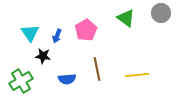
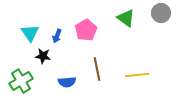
blue semicircle: moved 3 px down
